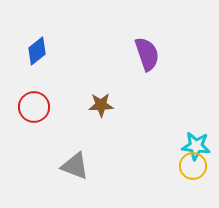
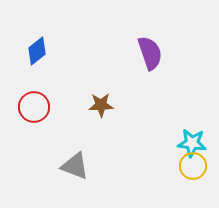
purple semicircle: moved 3 px right, 1 px up
cyan star: moved 4 px left, 3 px up
